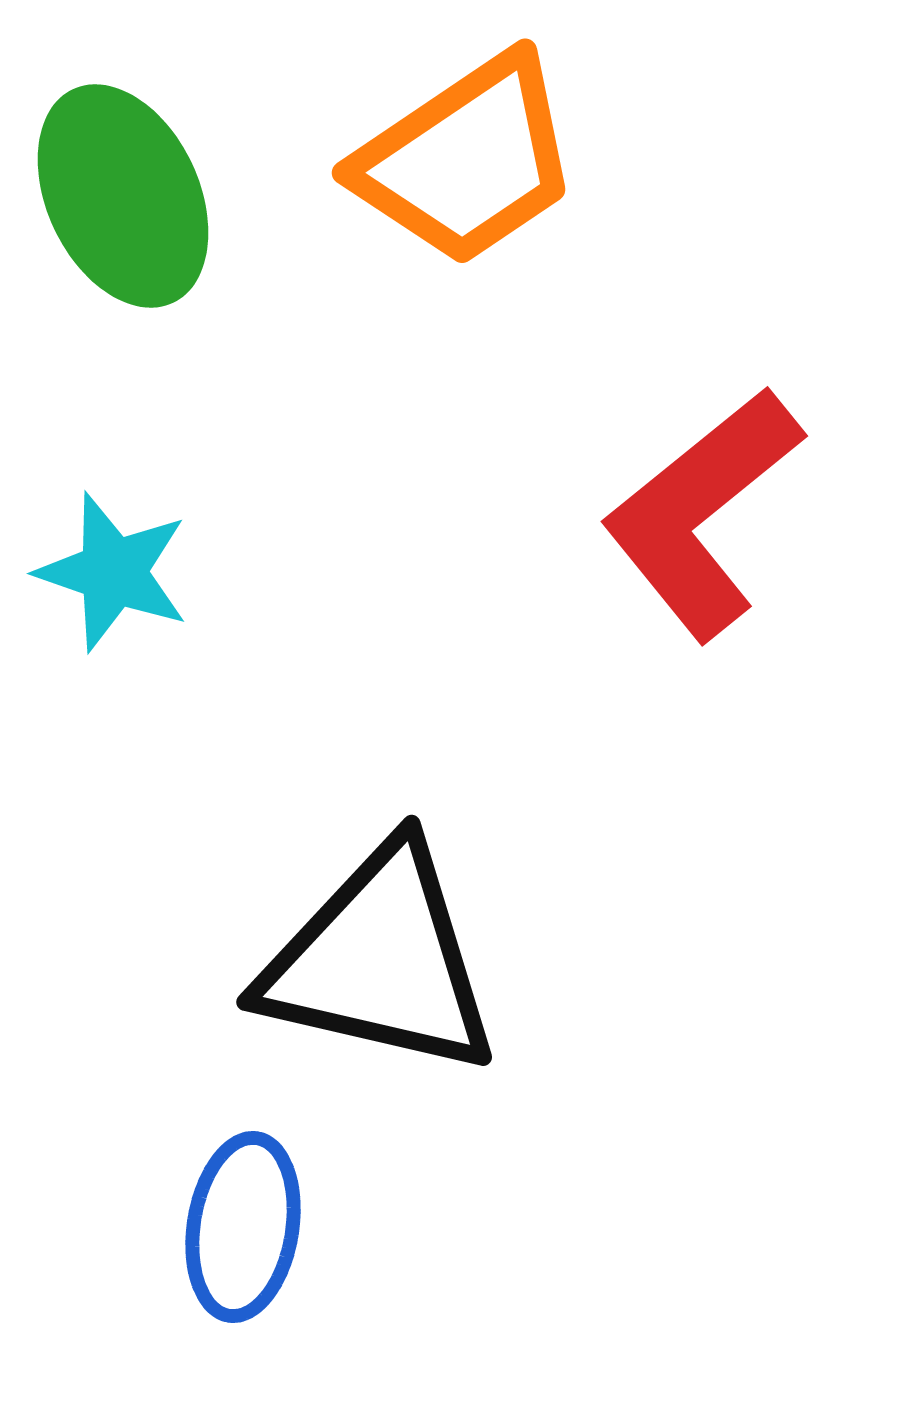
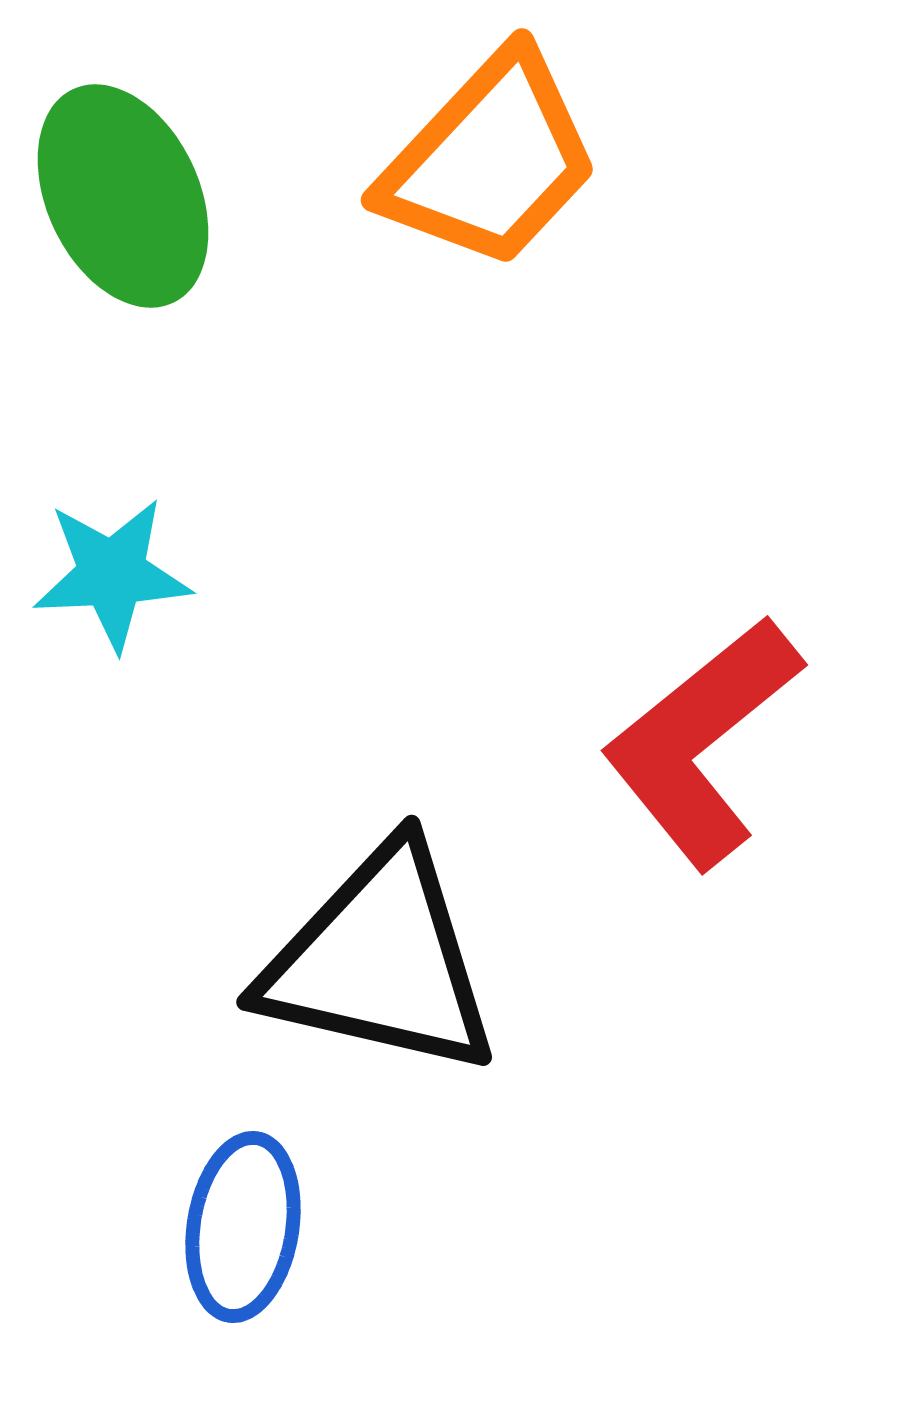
orange trapezoid: moved 23 px right; rotated 13 degrees counterclockwise
red L-shape: moved 229 px down
cyan star: moved 1 px left, 2 px down; rotated 22 degrees counterclockwise
